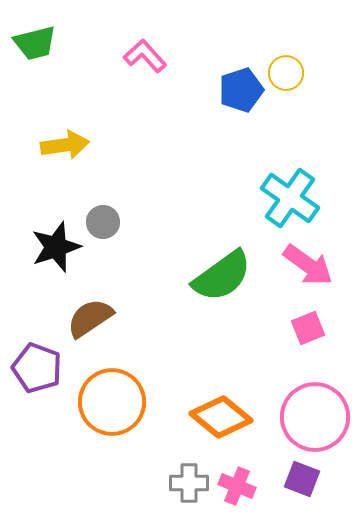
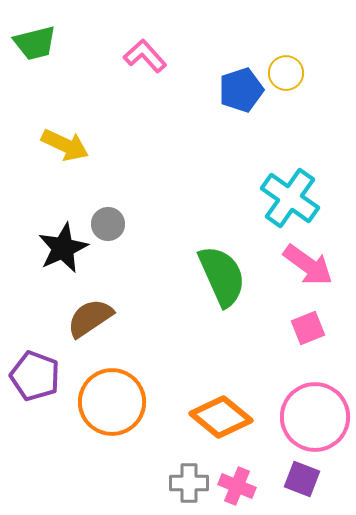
yellow arrow: rotated 33 degrees clockwise
gray circle: moved 5 px right, 2 px down
black star: moved 7 px right, 1 px down; rotated 6 degrees counterclockwise
green semicircle: rotated 78 degrees counterclockwise
purple pentagon: moved 2 px left, 8 px down
